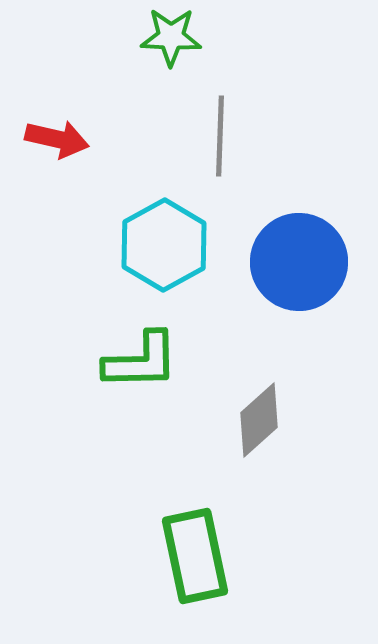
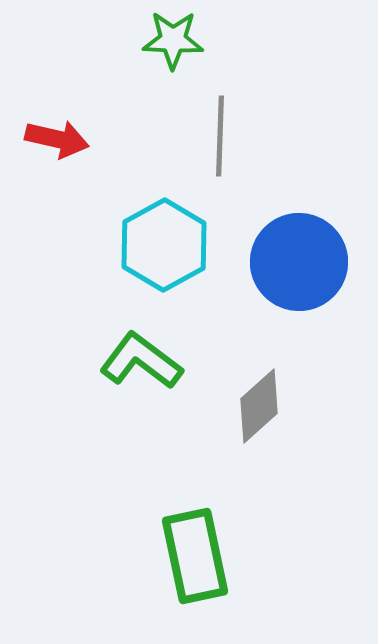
green star: moved 2 px right, 3 px down
green L-shape: rotated 142 degrees counterclockwise
gray diamond: moved 14 px up
